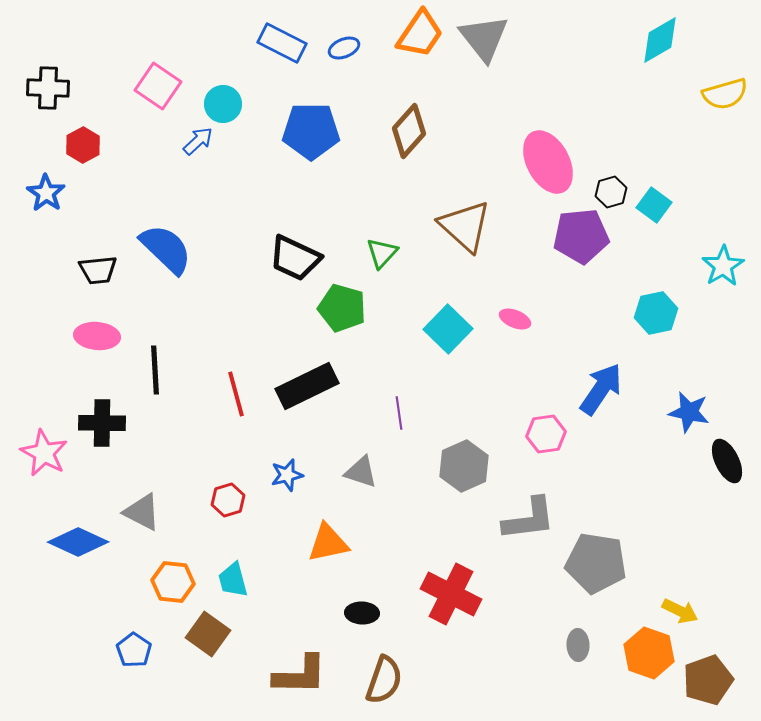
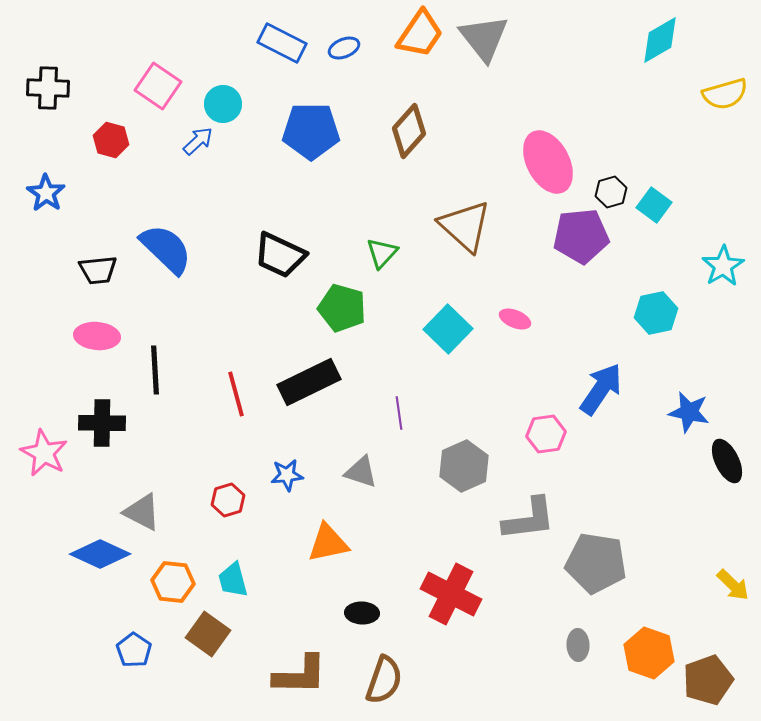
red hexagon at (83, 145): moved 28 px right, 5 px up; rotated 16 degrees counterclockwise
black trapezoid at (295, 258): moved 15 px left, 3 px up
black rectangle at (307, 386): moved 2 px right, 4 px up
blue star at (287, 475): rotated 8 degrees clockwise
blue diamond at (78, 542): moved 22 px right, 12 px down
yellow arrow at (680, 611): moved 53 px right, 26 px up; rotated 18 degrees clockwise
